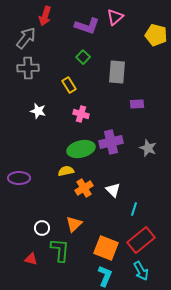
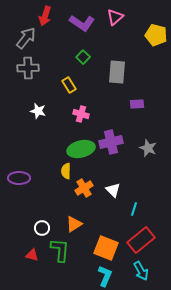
purple L-shape: moved 5 px left, 3 px up; rotated 15 degrees clockwise
yellow semicircle: rotated 77 degrees counterclockwise
orange triangle: rotated 12 degrees clockwise
red triangle: moved 1 px right, 4 px up
